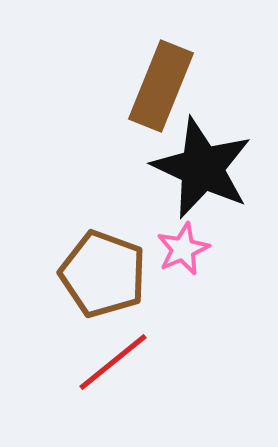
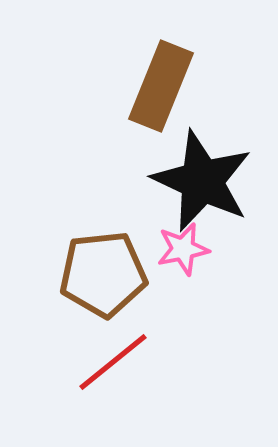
black star: moved 13 px down
pink star: rotated 12 degrees clockwise
brown pentagon: rotated 26 degrees counterclockwise
